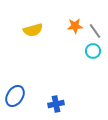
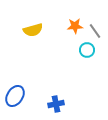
cyan circle: moved 6 px left, 1 px up
